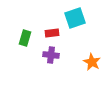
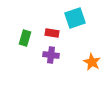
red rectangle: rotated 16 degrees clockwise
